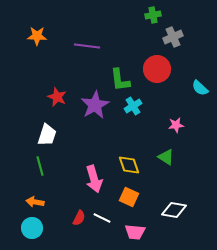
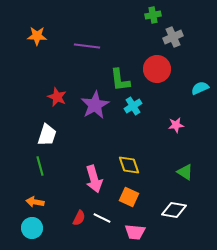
cyan semicircle: rotated 114 degrees clockwise
green triangle: moved 19 px right, 15 px down
